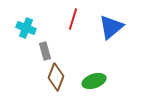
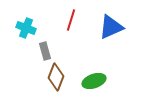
red line: moved 2 px left, 1 px down
blue triangle: rotated 16 degrees clockwise
